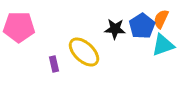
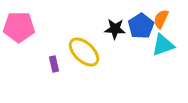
blue pentagon: moved 1 px left
